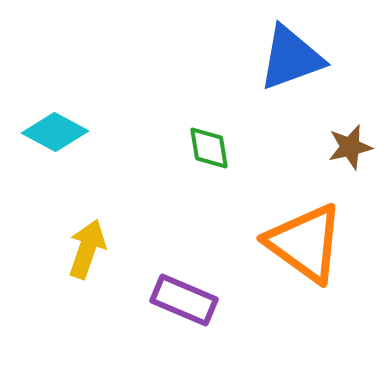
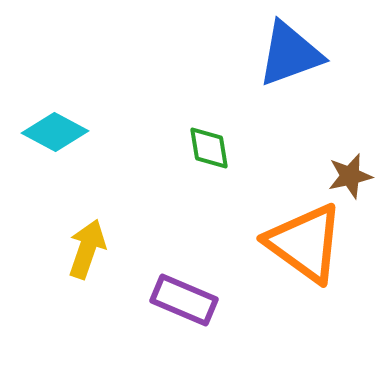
blue triangle: moved 1 px left, 4 px up
brown star: moved 29 px down
